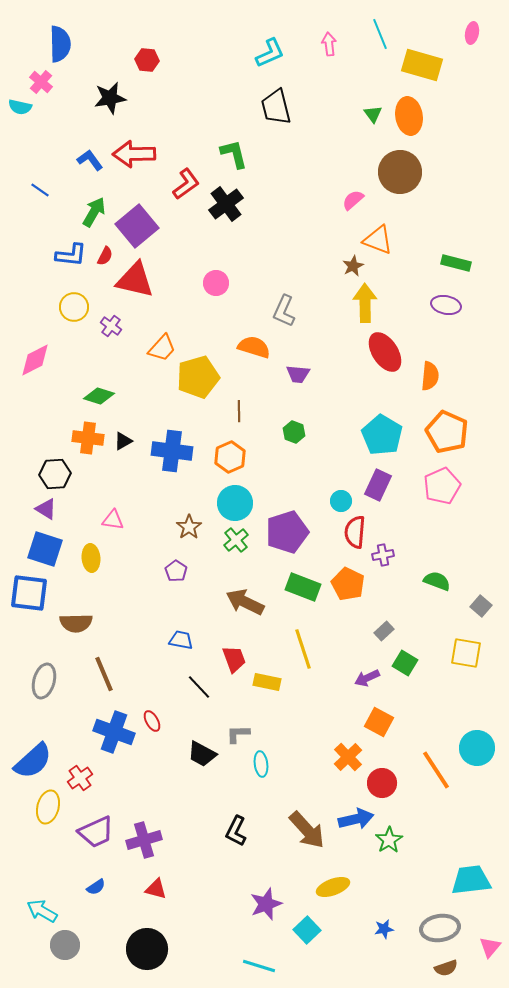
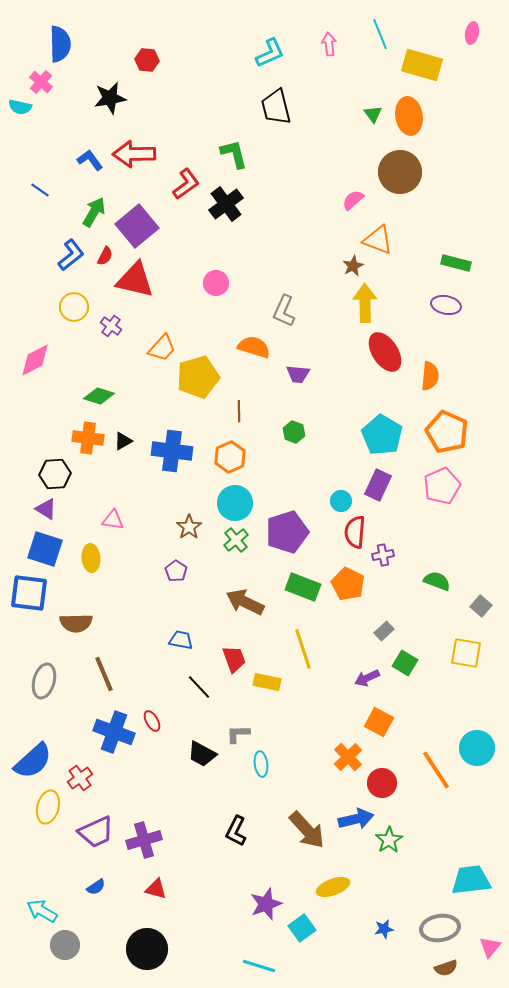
blue L-shape at (71, 255): rotated 44 degrees counterclockwise
cyan square at (307, 930): moved 5 px left, 2 px up; rotated 8 degrees clockwise
